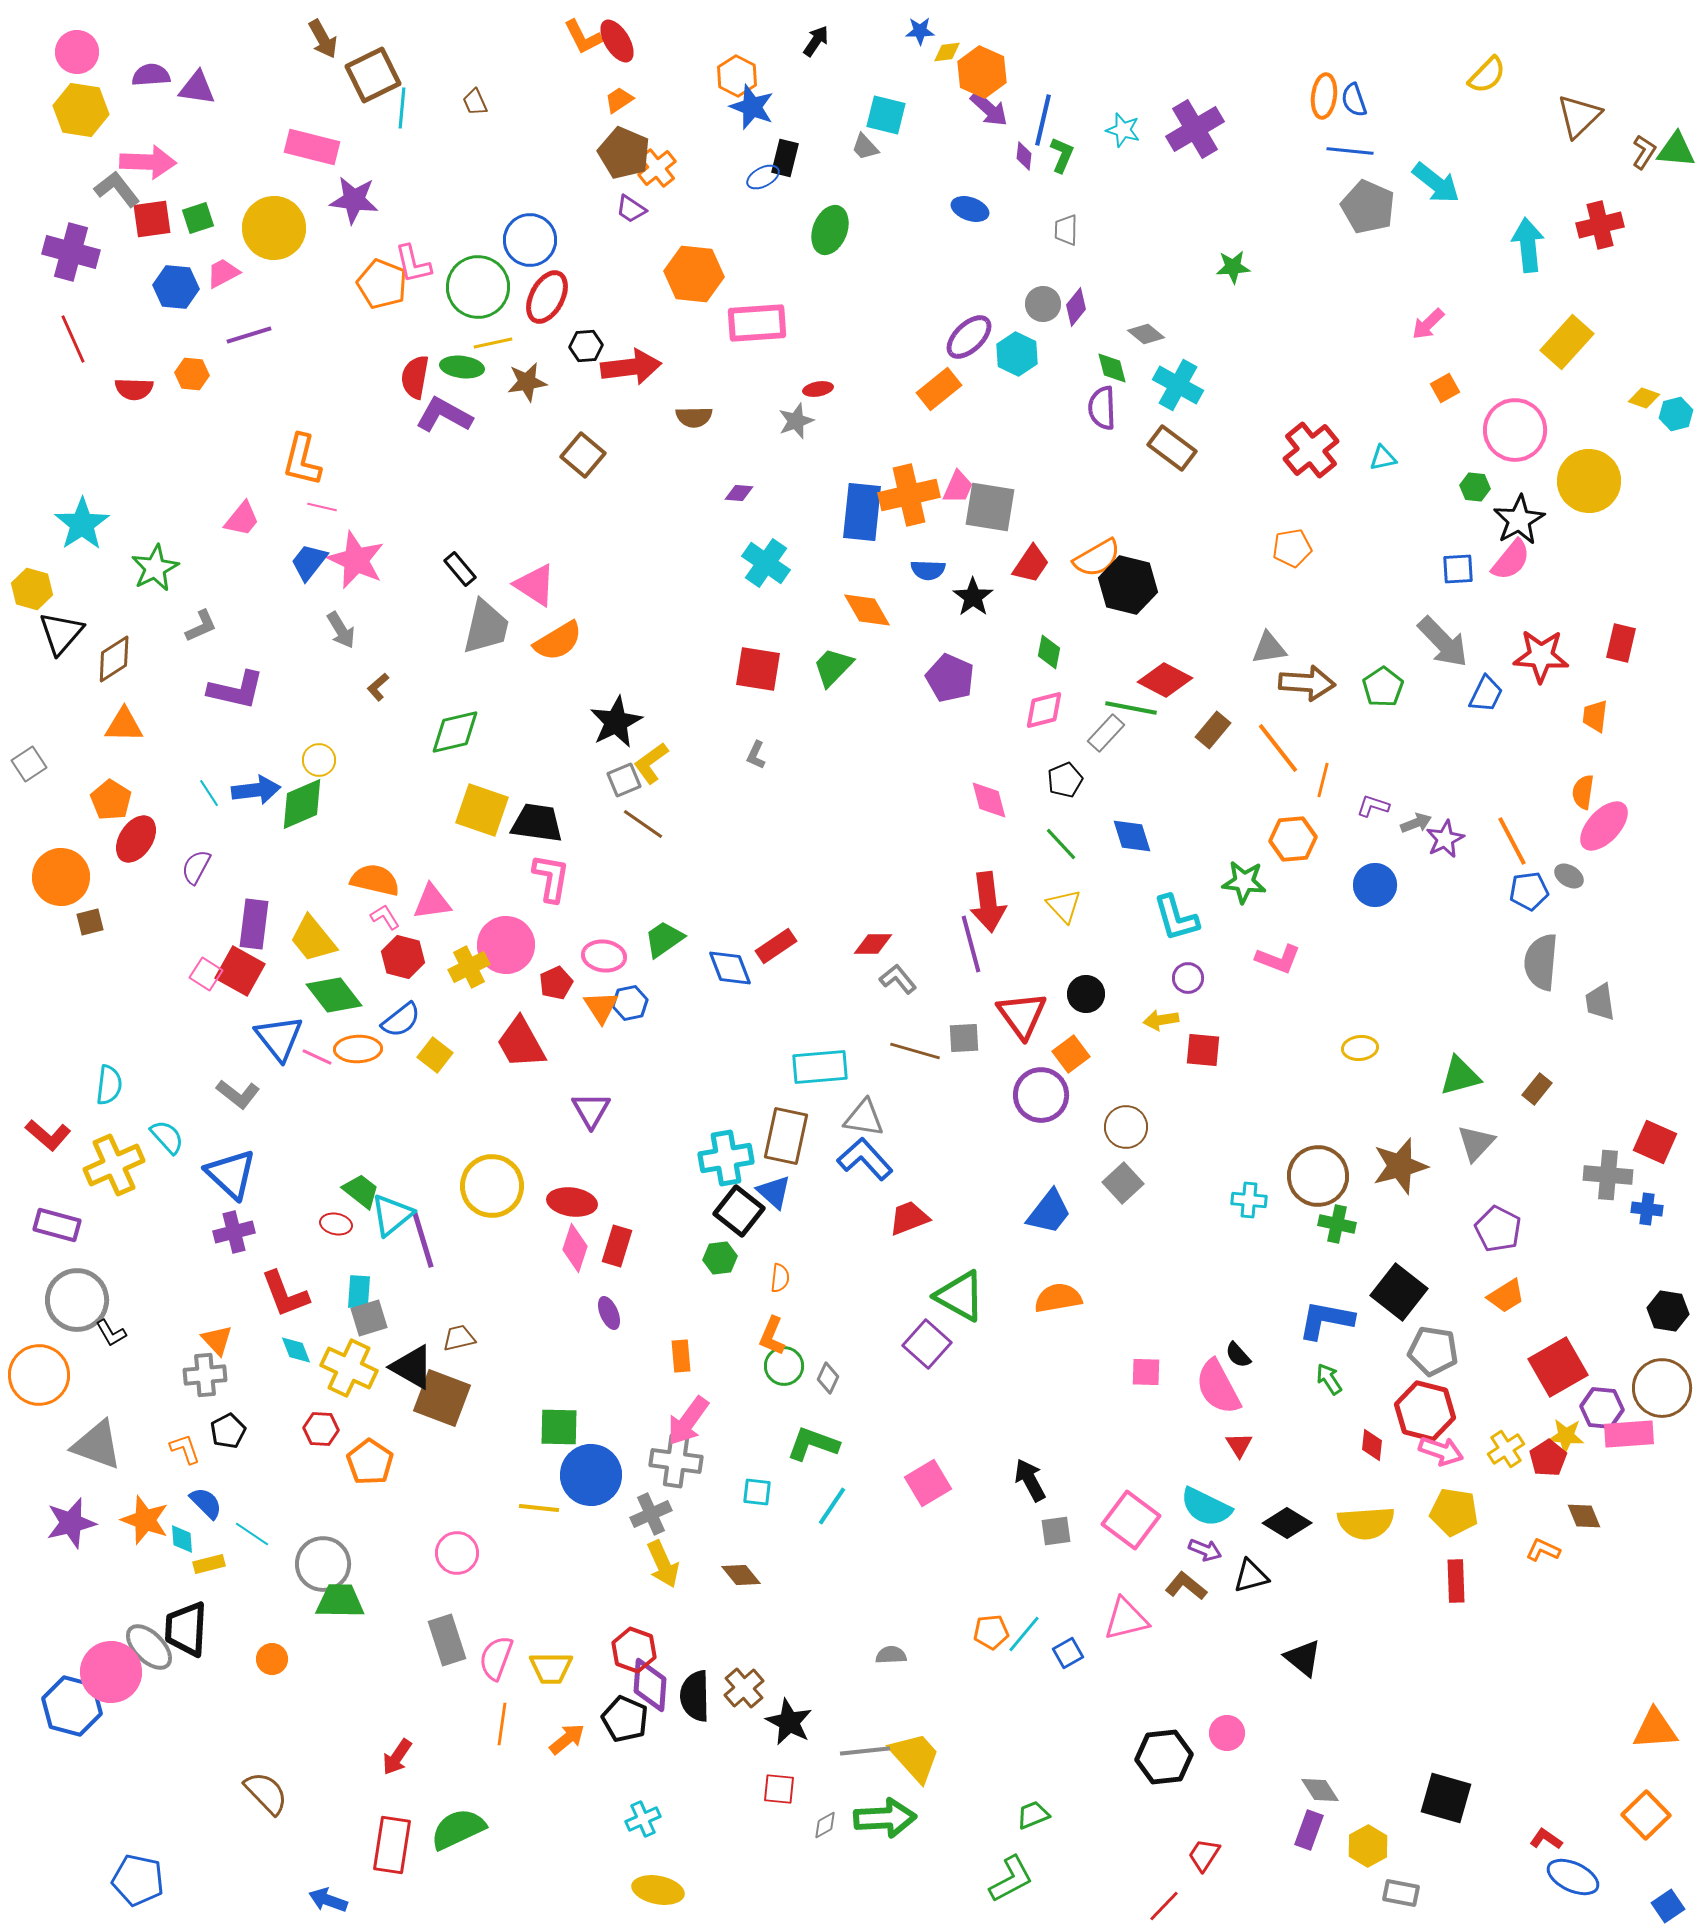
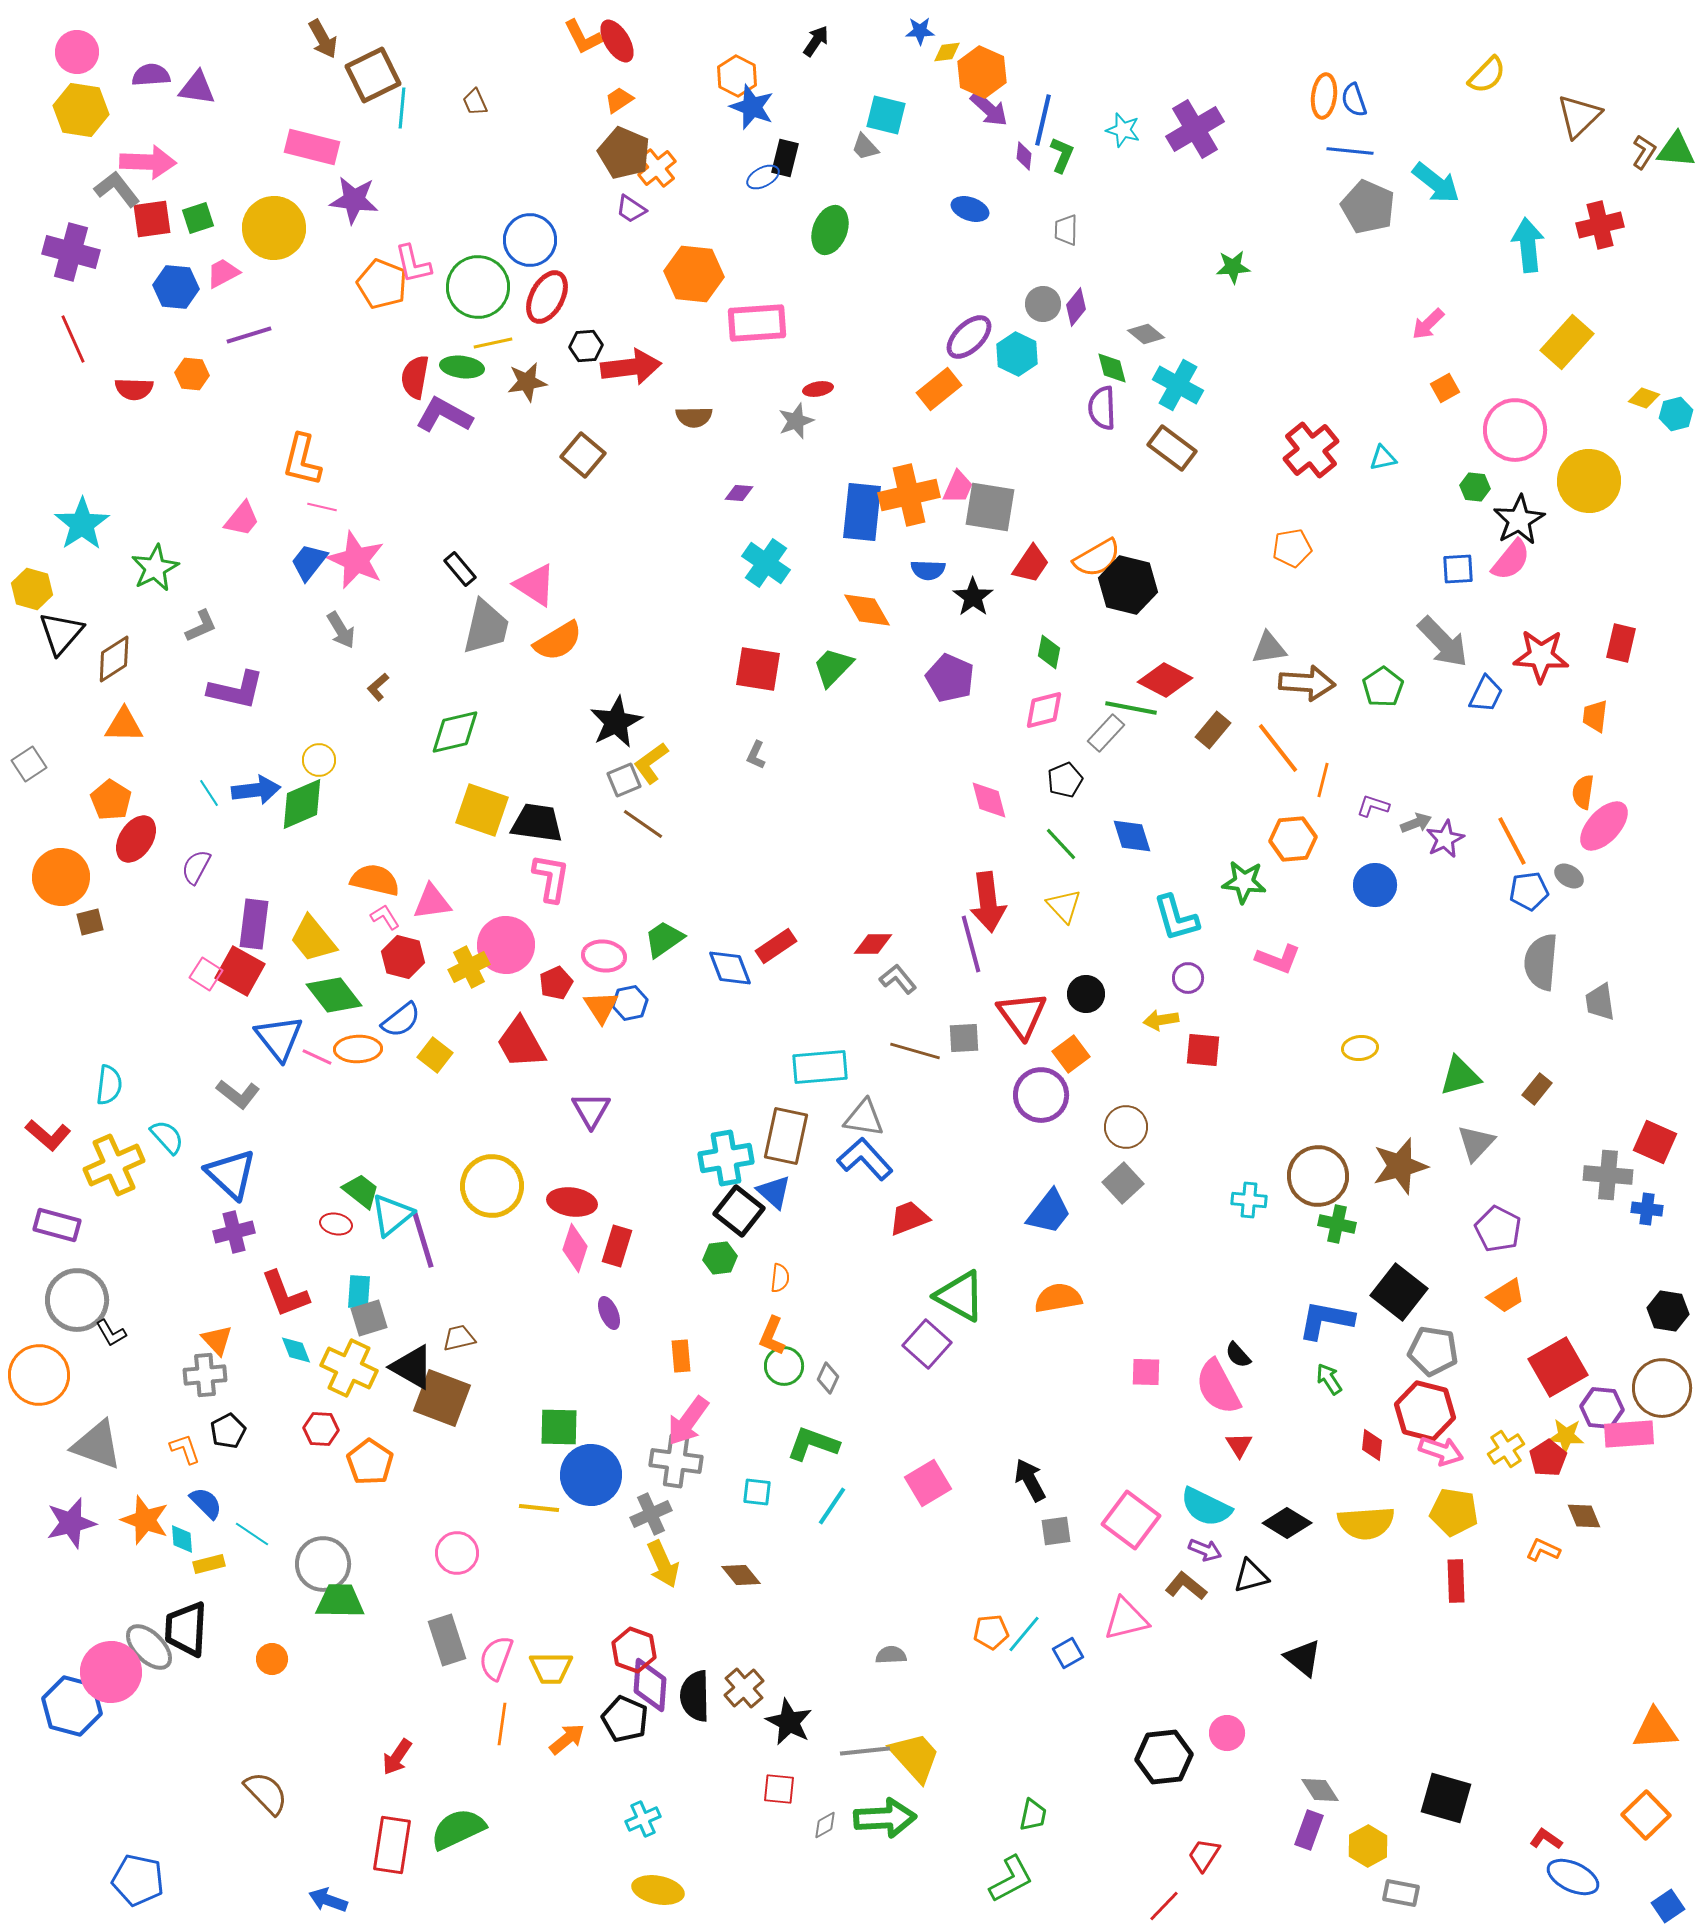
green trapezoid at (1033, 1815): rotated 124 degrees clockwise
